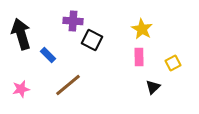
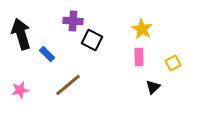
blue rectangle: moved 1 px left, 1 px up
pink star: moved 1 px left, 1 px down
